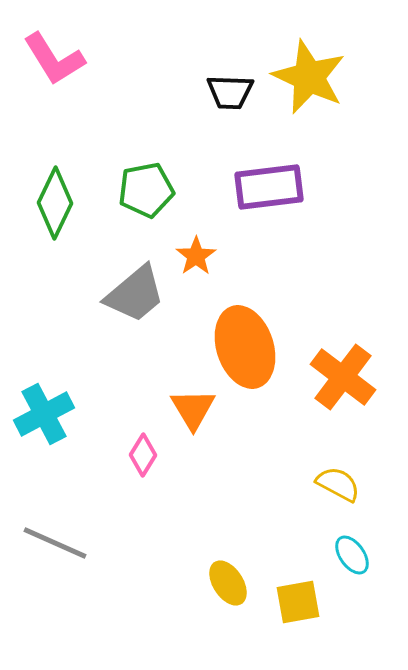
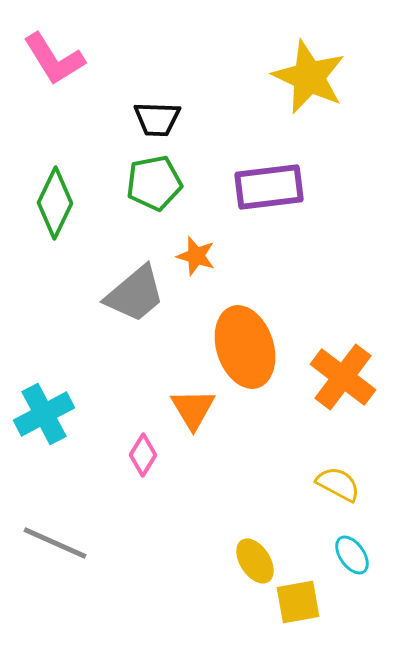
black trapezoid: moved 73 px left, 27 px down
green pentagon: moved 8 px right, 7 px up
orange star: rotated 21 degrees counterclockwise
yellow ellipse: moved 27 px right, 22 px up
